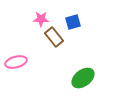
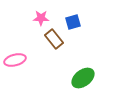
pink star: moved 1 px up
brown rectangle: moved 2 px down
pink ellipse: moved 1 px left, 2 px up
